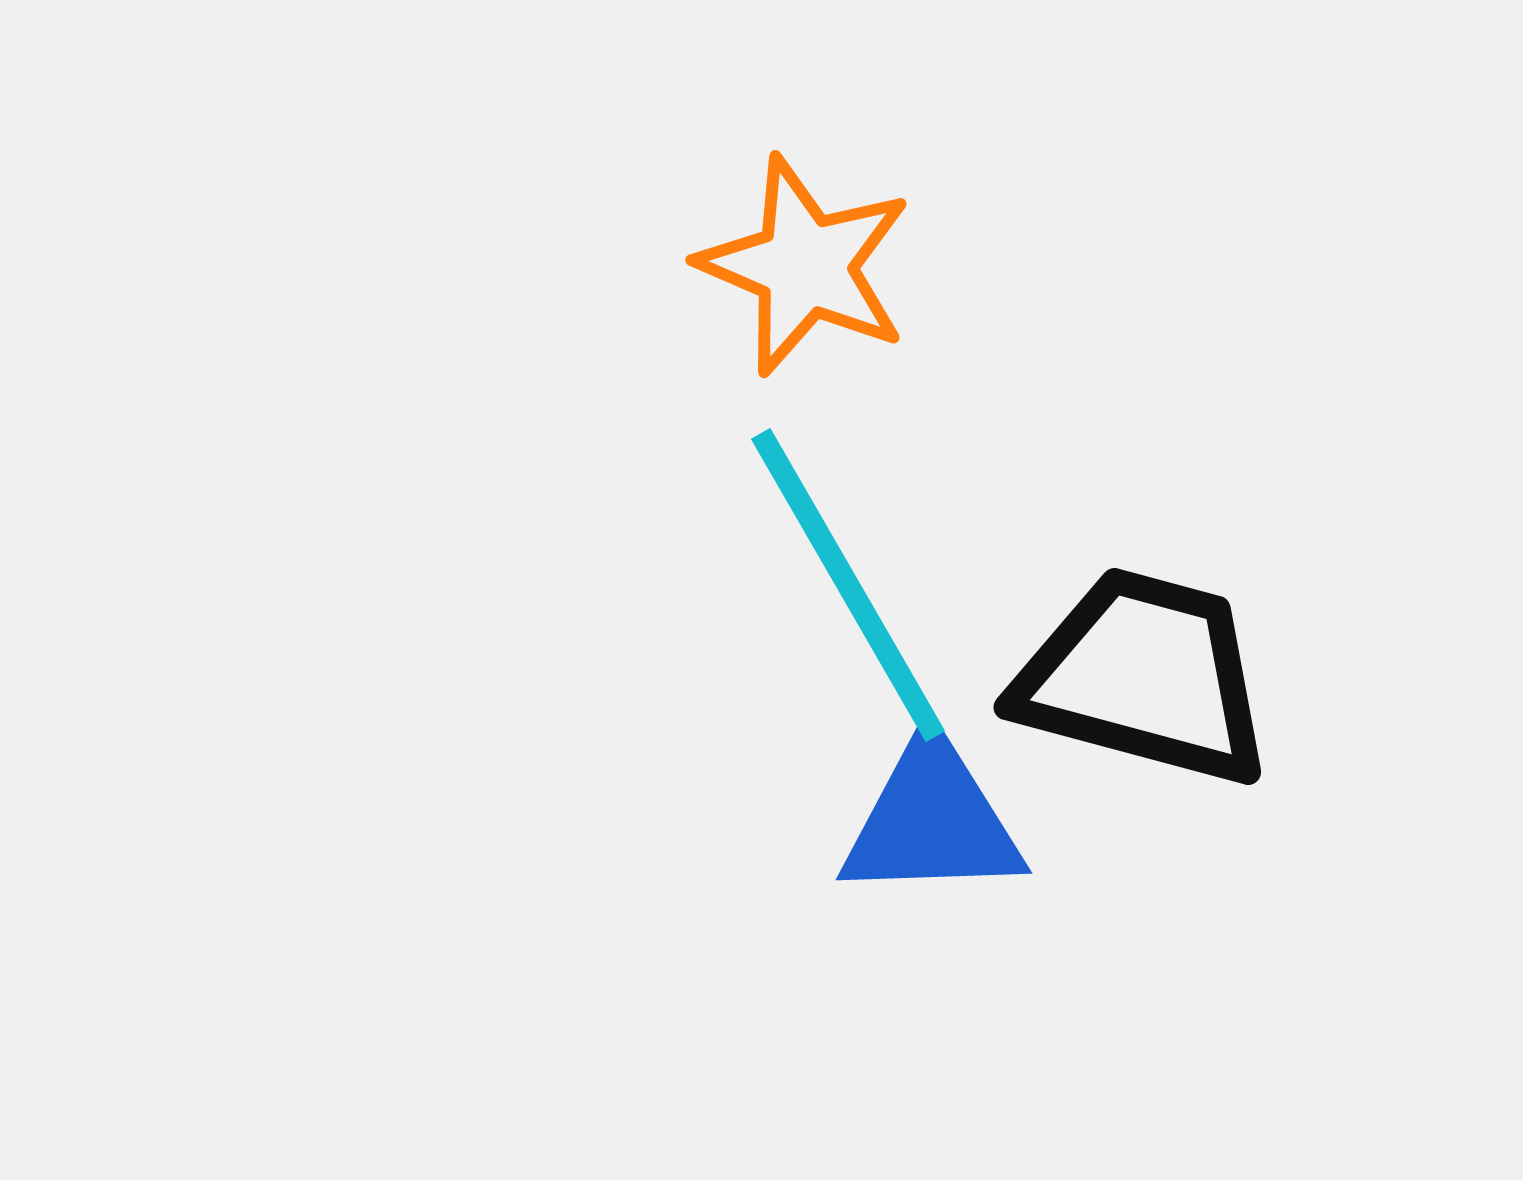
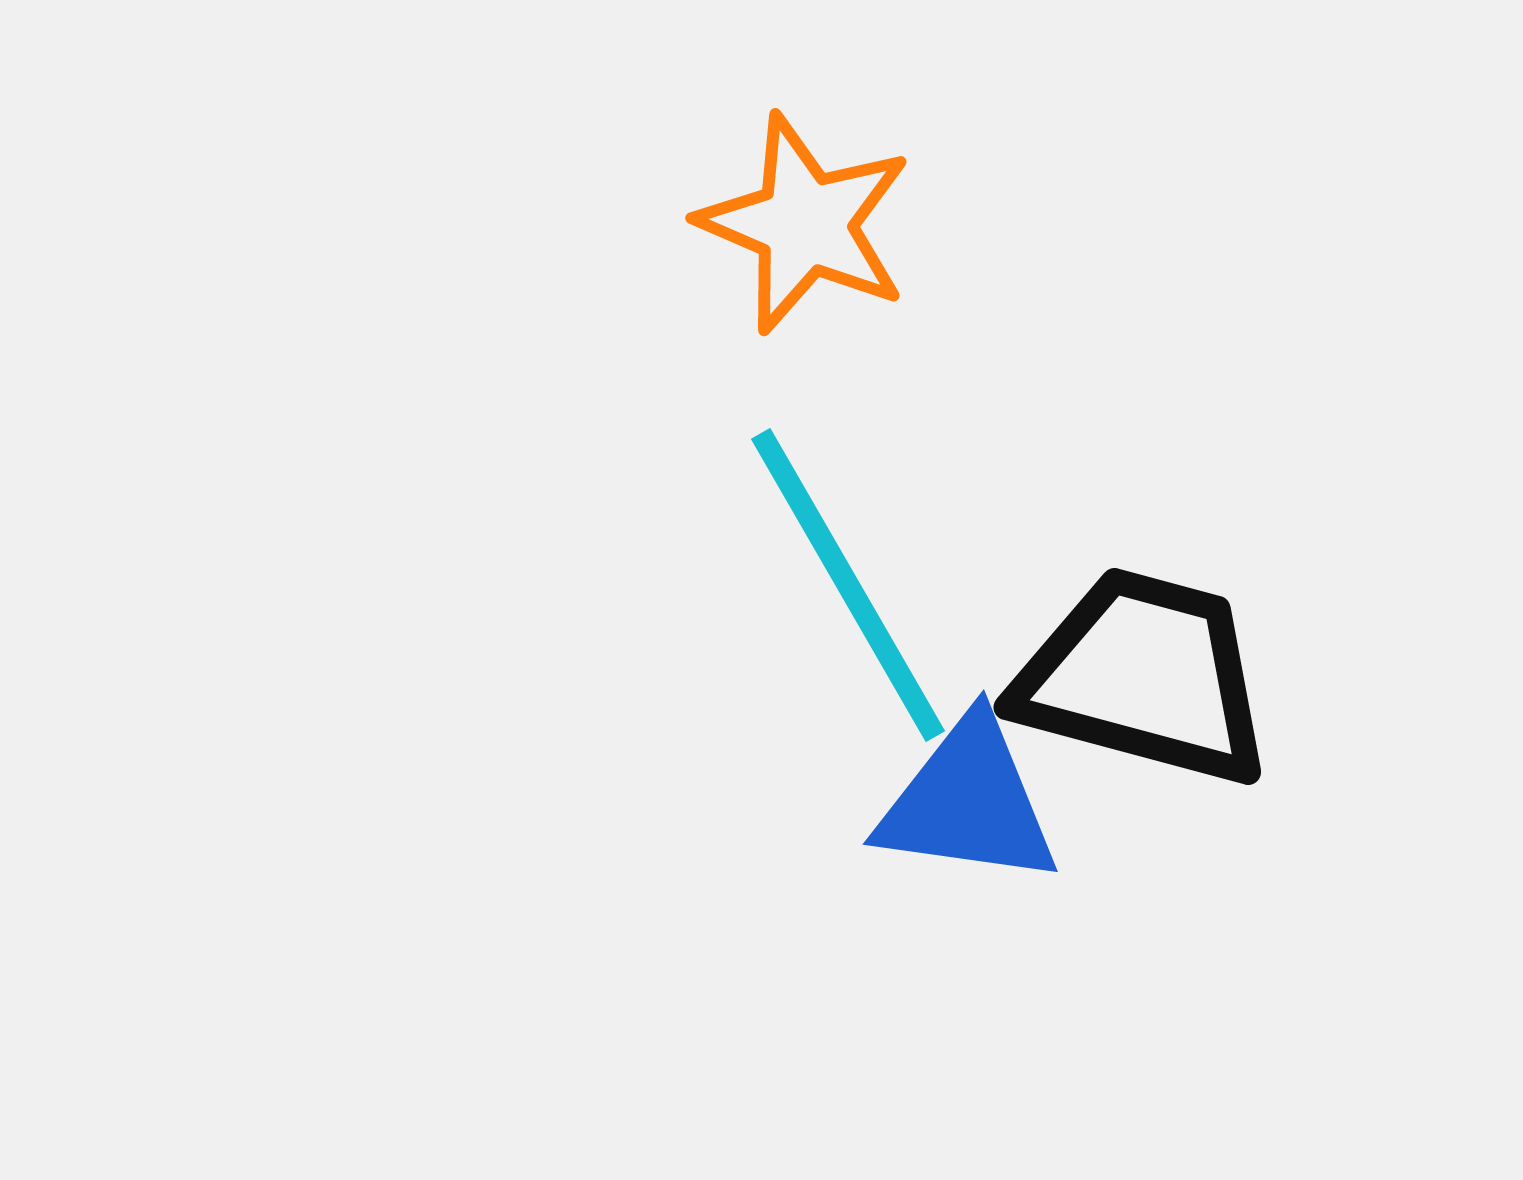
orange star: moved 42 px up
blue triangle: moved 36 px right, 18 px up; rotated 10 degrees clockwise
